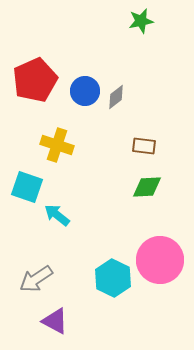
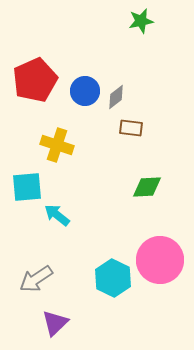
brown rectangle: moved 13 px left, 18 px up
cyan square: rotated 24 degrees counterclockwise
purple triangle: moved 2 px down; rotated 48 degrees clockwise
